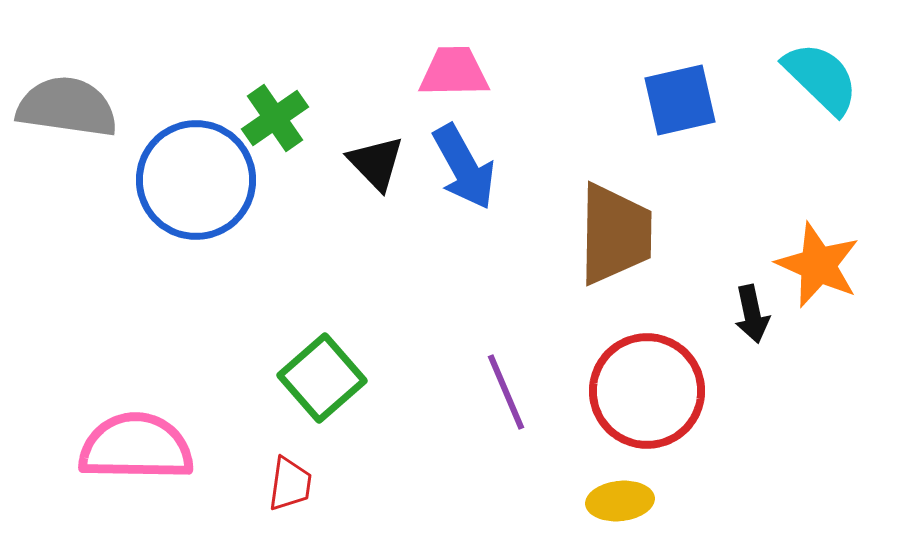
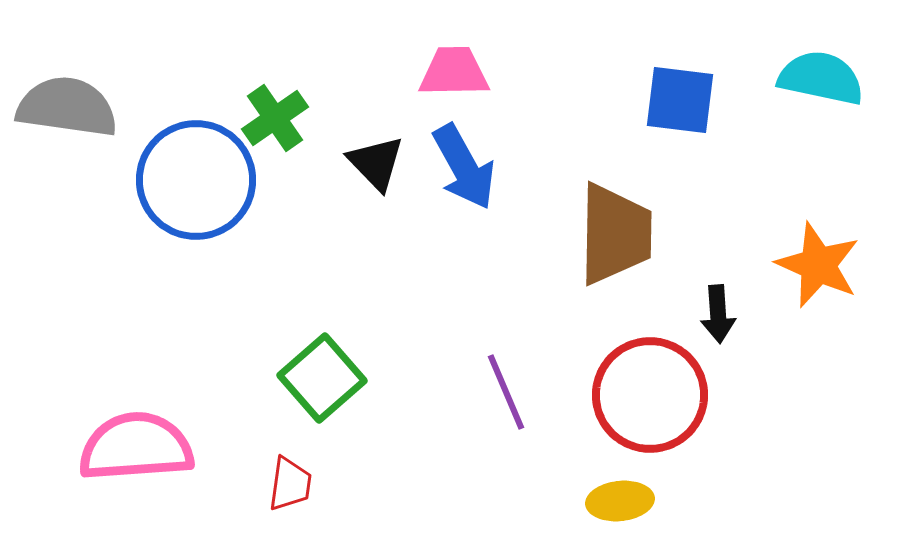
cyan semicircle: rotated 32 degrees counterclockwise
blue square: rotated 20 degrees clockwise
black arrow: moved 34 px left; rotated 8 degrees clockwise
red circle: moved 3 px right, 4 px down
pink semicircle: rotated 5 degrees counterclockwise
